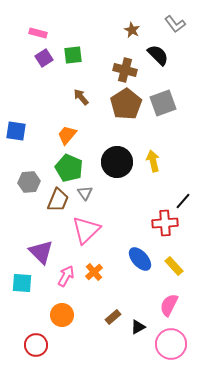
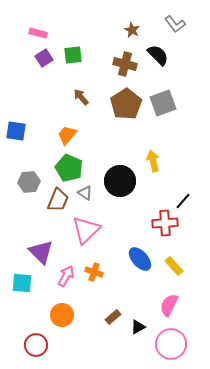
brown cross: moved 6 px up
black circle: moved 3 px right, 19 px down
gray triangle: rotated 21 degrees counterclockwise
orange cross: rotated 30 degrees counterclockwise
